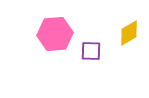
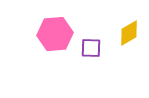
purple square: moved 3 px up
